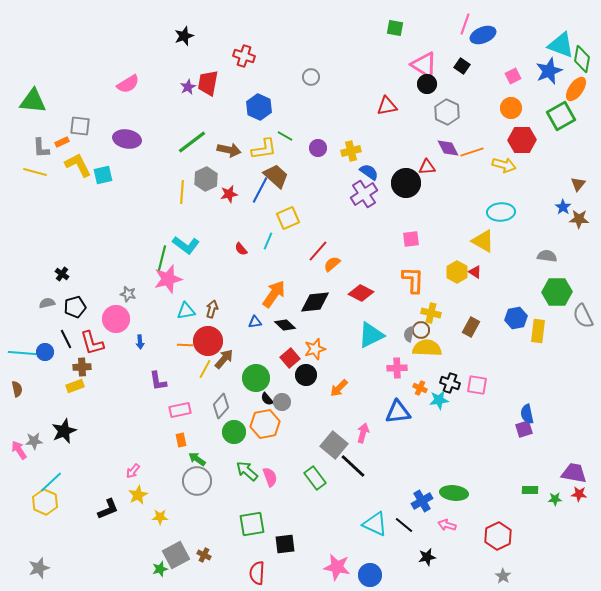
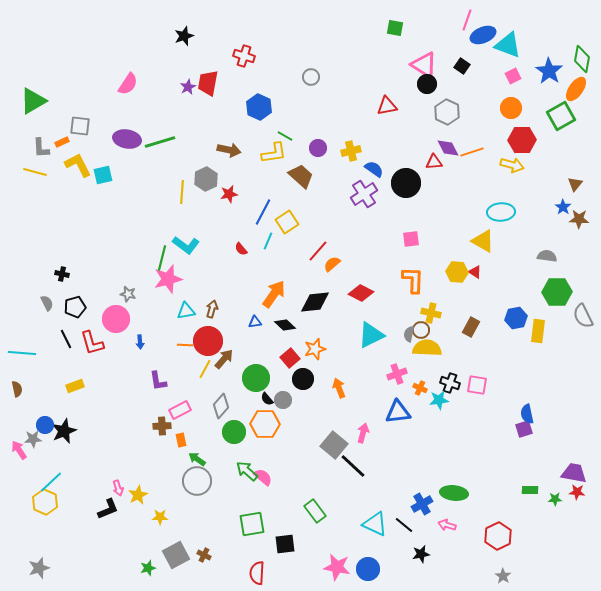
pink line at (465, 24): moved 2 px right, 4 px up
cyan triangle at (561, 45): moved 53 px left
blue star at (549, 71): rotated 16 degrees counterclockwise
pink semicircle at (128, 84): rotated 25 degrees counterclockwise
green triangle at (33, 101): rotated 36 degrees counterclockwise
green line at (192, 142): moved 32 px left; rotated 20 degrees clockwise
yellow L-shape at (264, 149): moved 10 px right, 4 px down
yellow arrow at (504, 165): moved 8 px right
red triangle at (427, 167): moved 7 px right, 5 px up
blue semicircle at (369, 172): moved 5 px right, 3 px up
brown trapezoid at (276, 176): moved 25 px right
brown triangle at (578, 184): moved 3 px left
blue line at (260, 190): moved 3 px right, 22 px down
yellow square at (288, 218): moved 1 px left, 4 px down; rotated 10 degrees counterclockwise
yellow hexagon at (457, 272): rotated 25 degrees counterclockwise
black cross at (62, 274): rotated 24 degrees counterclockwise
gray semicircle at (47, 303): rotated 77 degrees clockwise
blue circle at (45, 352): moved 73 px down
brown cross at (82, 367): moved 80 px right, 59 px down
pink cross at (397, 368): moved 6 px down; rotated 18 degrees counterclockwise
black circle at (306, 375): moved 3 px left, 4 px down
orange arrow at (339, 388): rotated 114 degrees clockwise
gray circle at (282, 402): moved 1 px right, 2 px up
pink rectangle at (180, 410): rotated 15 degrees counterclockwise
orange hexagon at (265, 424): rotated 12 degrees clockwise
gray star at (34, 441): moved 1 px left, 2 px up
pink arrow at (133, 471): moved 15 px left, 17 px down; rotated 56 degrees counterclockwise
pink semicircle at (270, 477): moved 7 px left; rotated 30 degrees counterclockwise
green rectangle at (315, 478): moved 33 px down
red star at (579, 494): moved 2 px left, 2 px up
blue cross at (422, 501): moved 3 px down
black star at (427, 557): moved 6 px left, 3 px up
green star at (160, 569): moved 12 px left, 1 px up
blue circle at (370, 575): moved 2 px left, 6 px up
